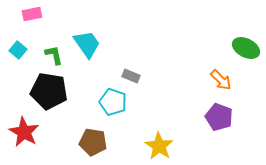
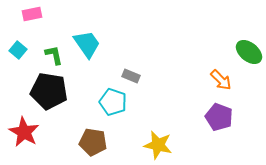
green ellipse: moved 3 px right, 4 px down; rotated 12 degrees clockwise
yellow star: moved 1 px left, 1 px up; rotated 20 degrees counterclockwise
